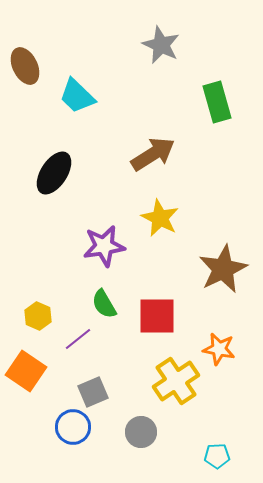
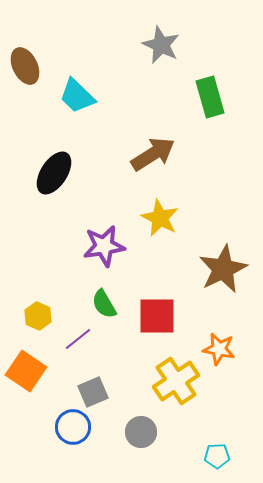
green rectangle: moved 7 px left, 5 px up
